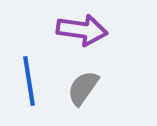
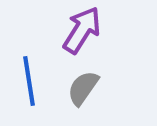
purple arrow: rotated 66 degrees counterclockwise
